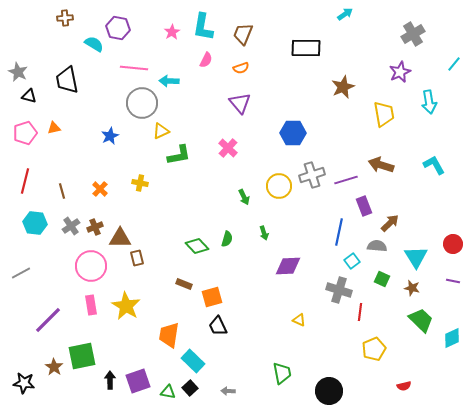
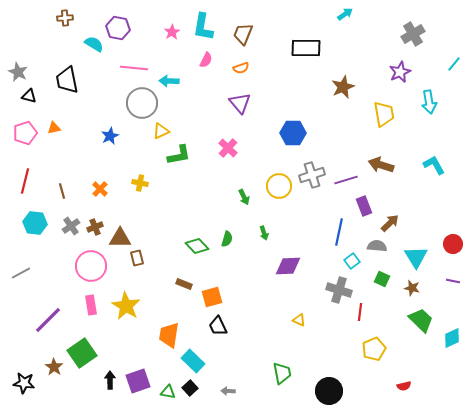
green square at (82, 356): moved 3 px up; rotated 24 degrees counterclockwise
